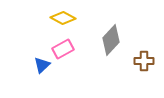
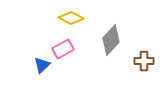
yellow diamond: moved 8 px right
